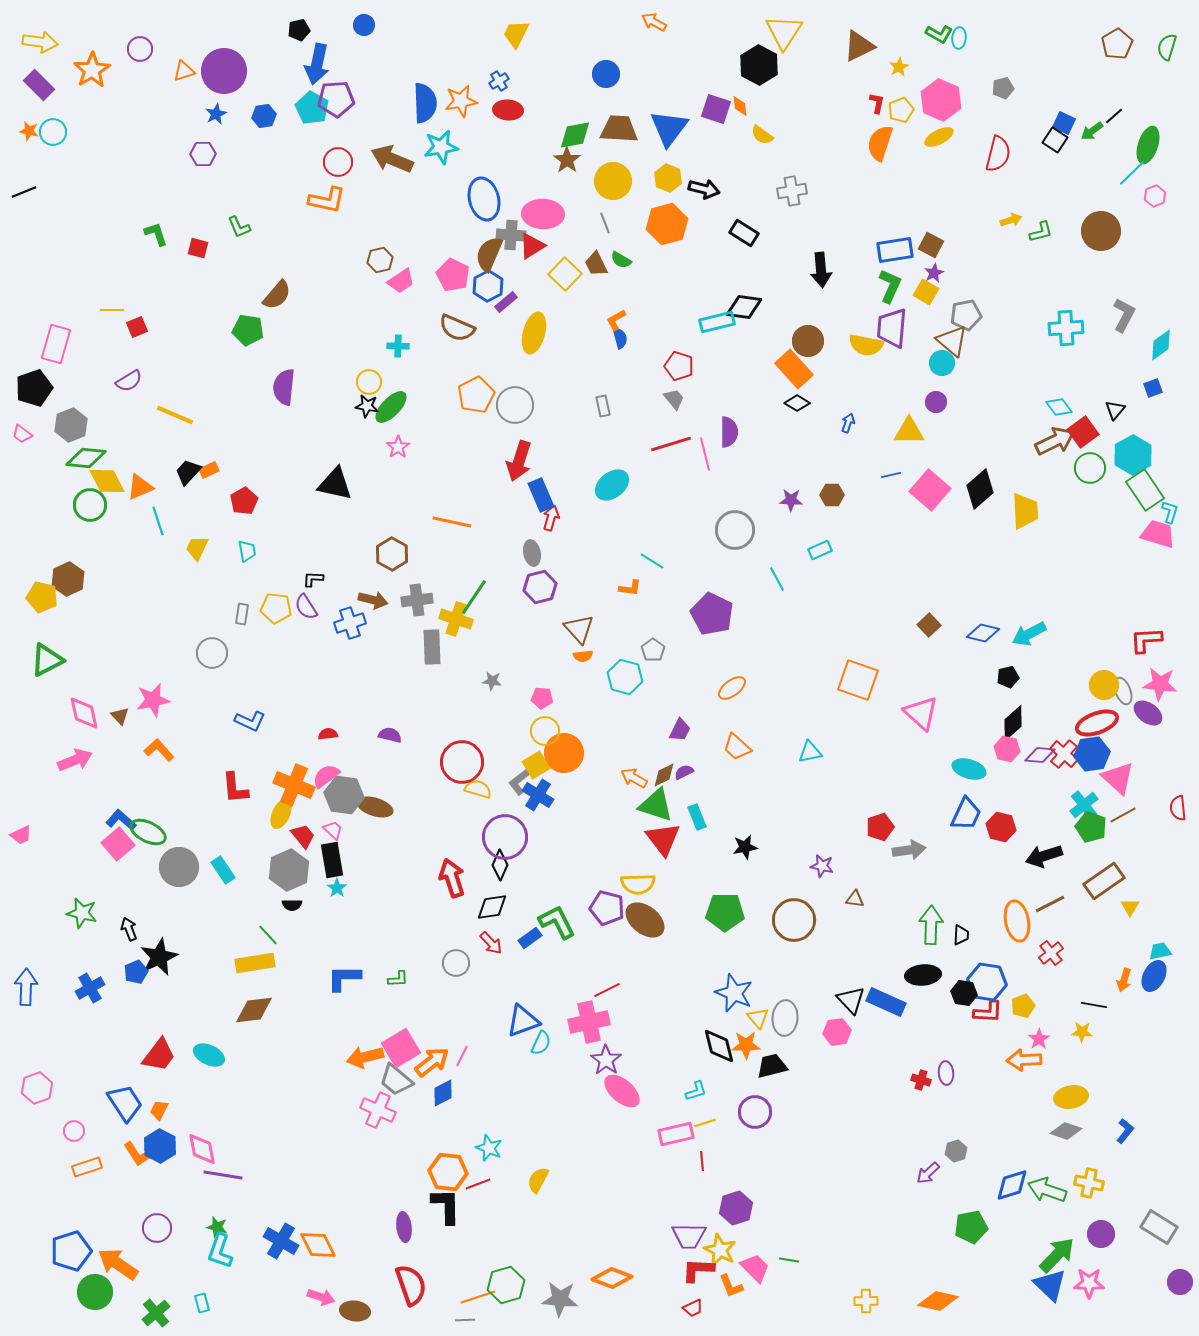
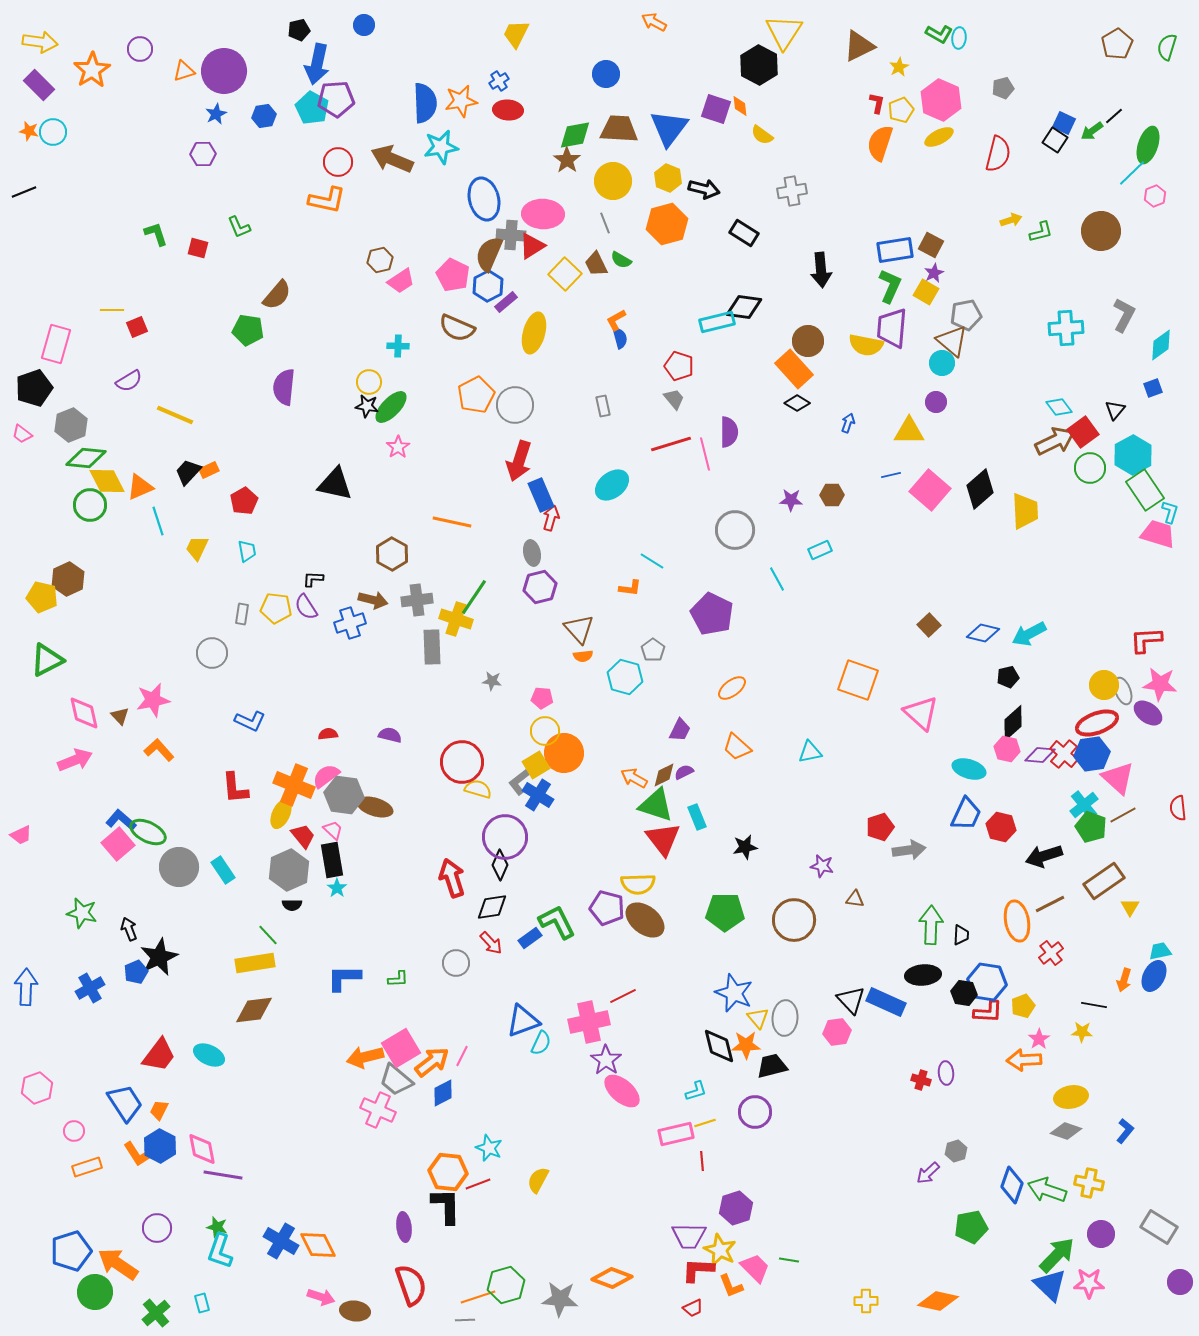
red line at (607, 990): moved 16 px right, 6 px down
blue diamond at (1012, 1185): rotated 54 degrees counterclockwise
